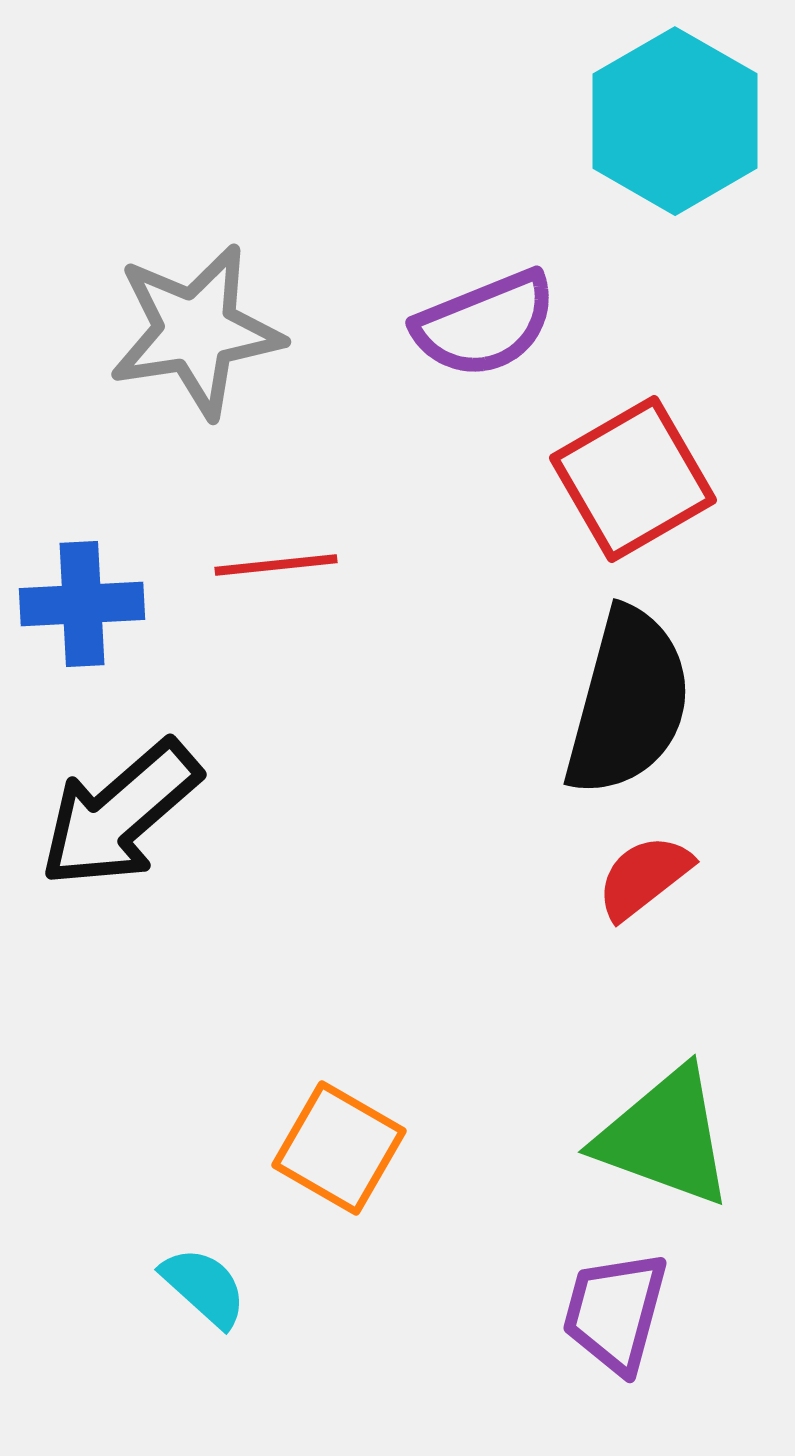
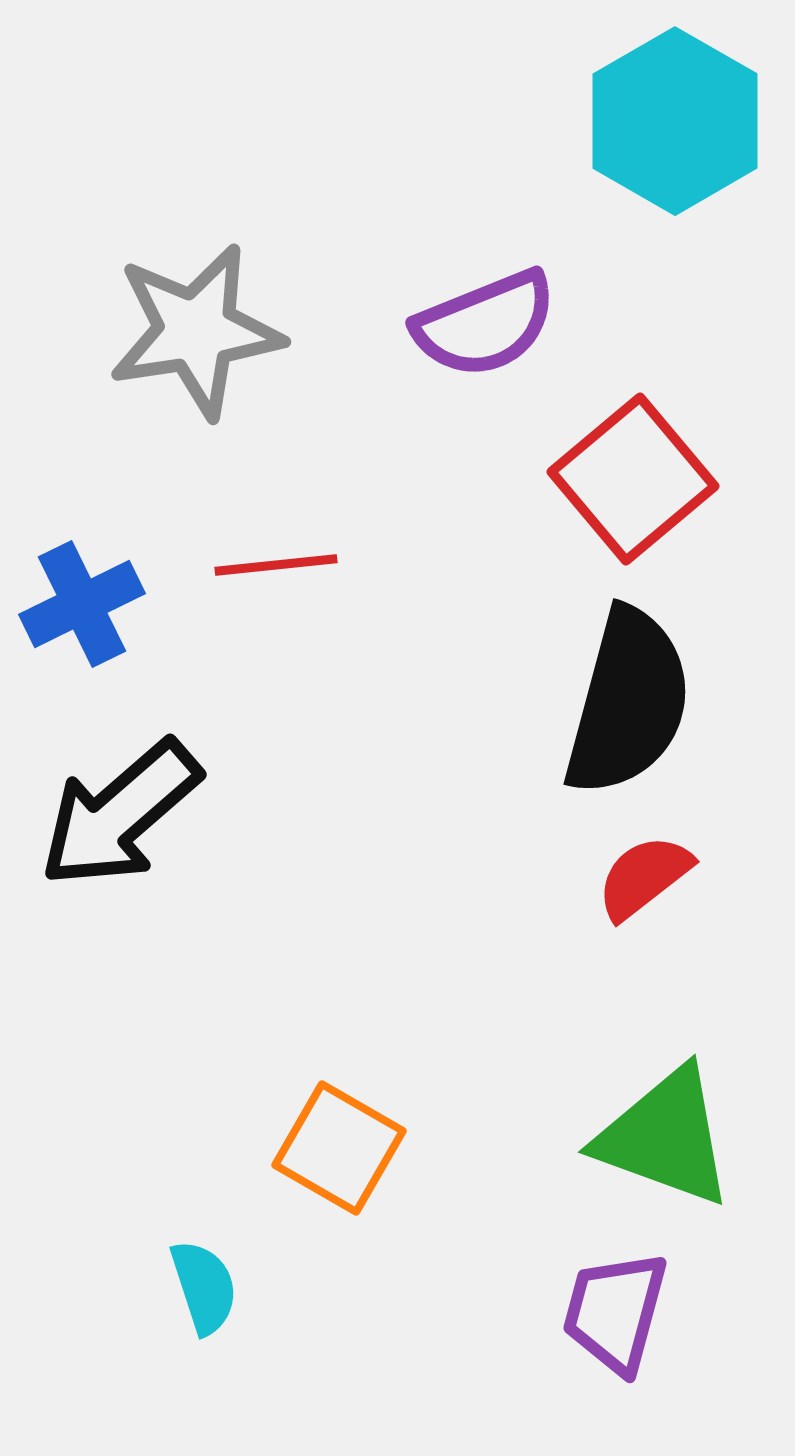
red square: rotated 10 degrees counterclockwise
blue cross: rotated 23 degrees counterclockwise
cyan semicircle: rotated 30 degrees clockwise
